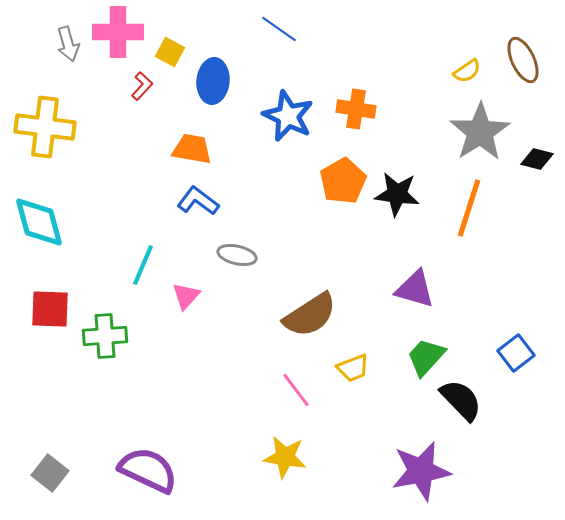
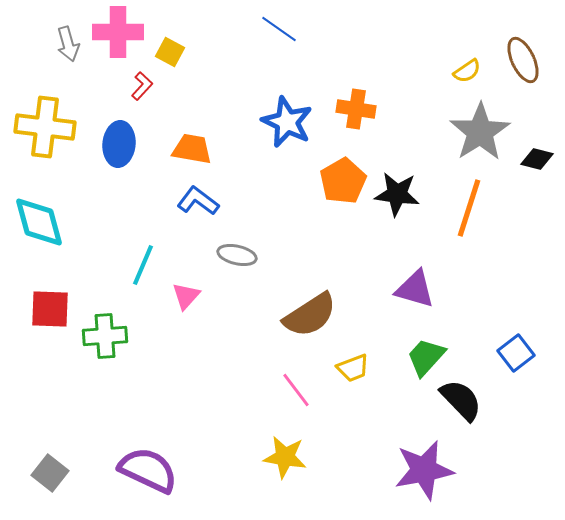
blue ellipse: moved 94 px left, 63 px down
blue star: moved 1 px left, 6 px down
purple star: moved 3 px right, 1 px up
